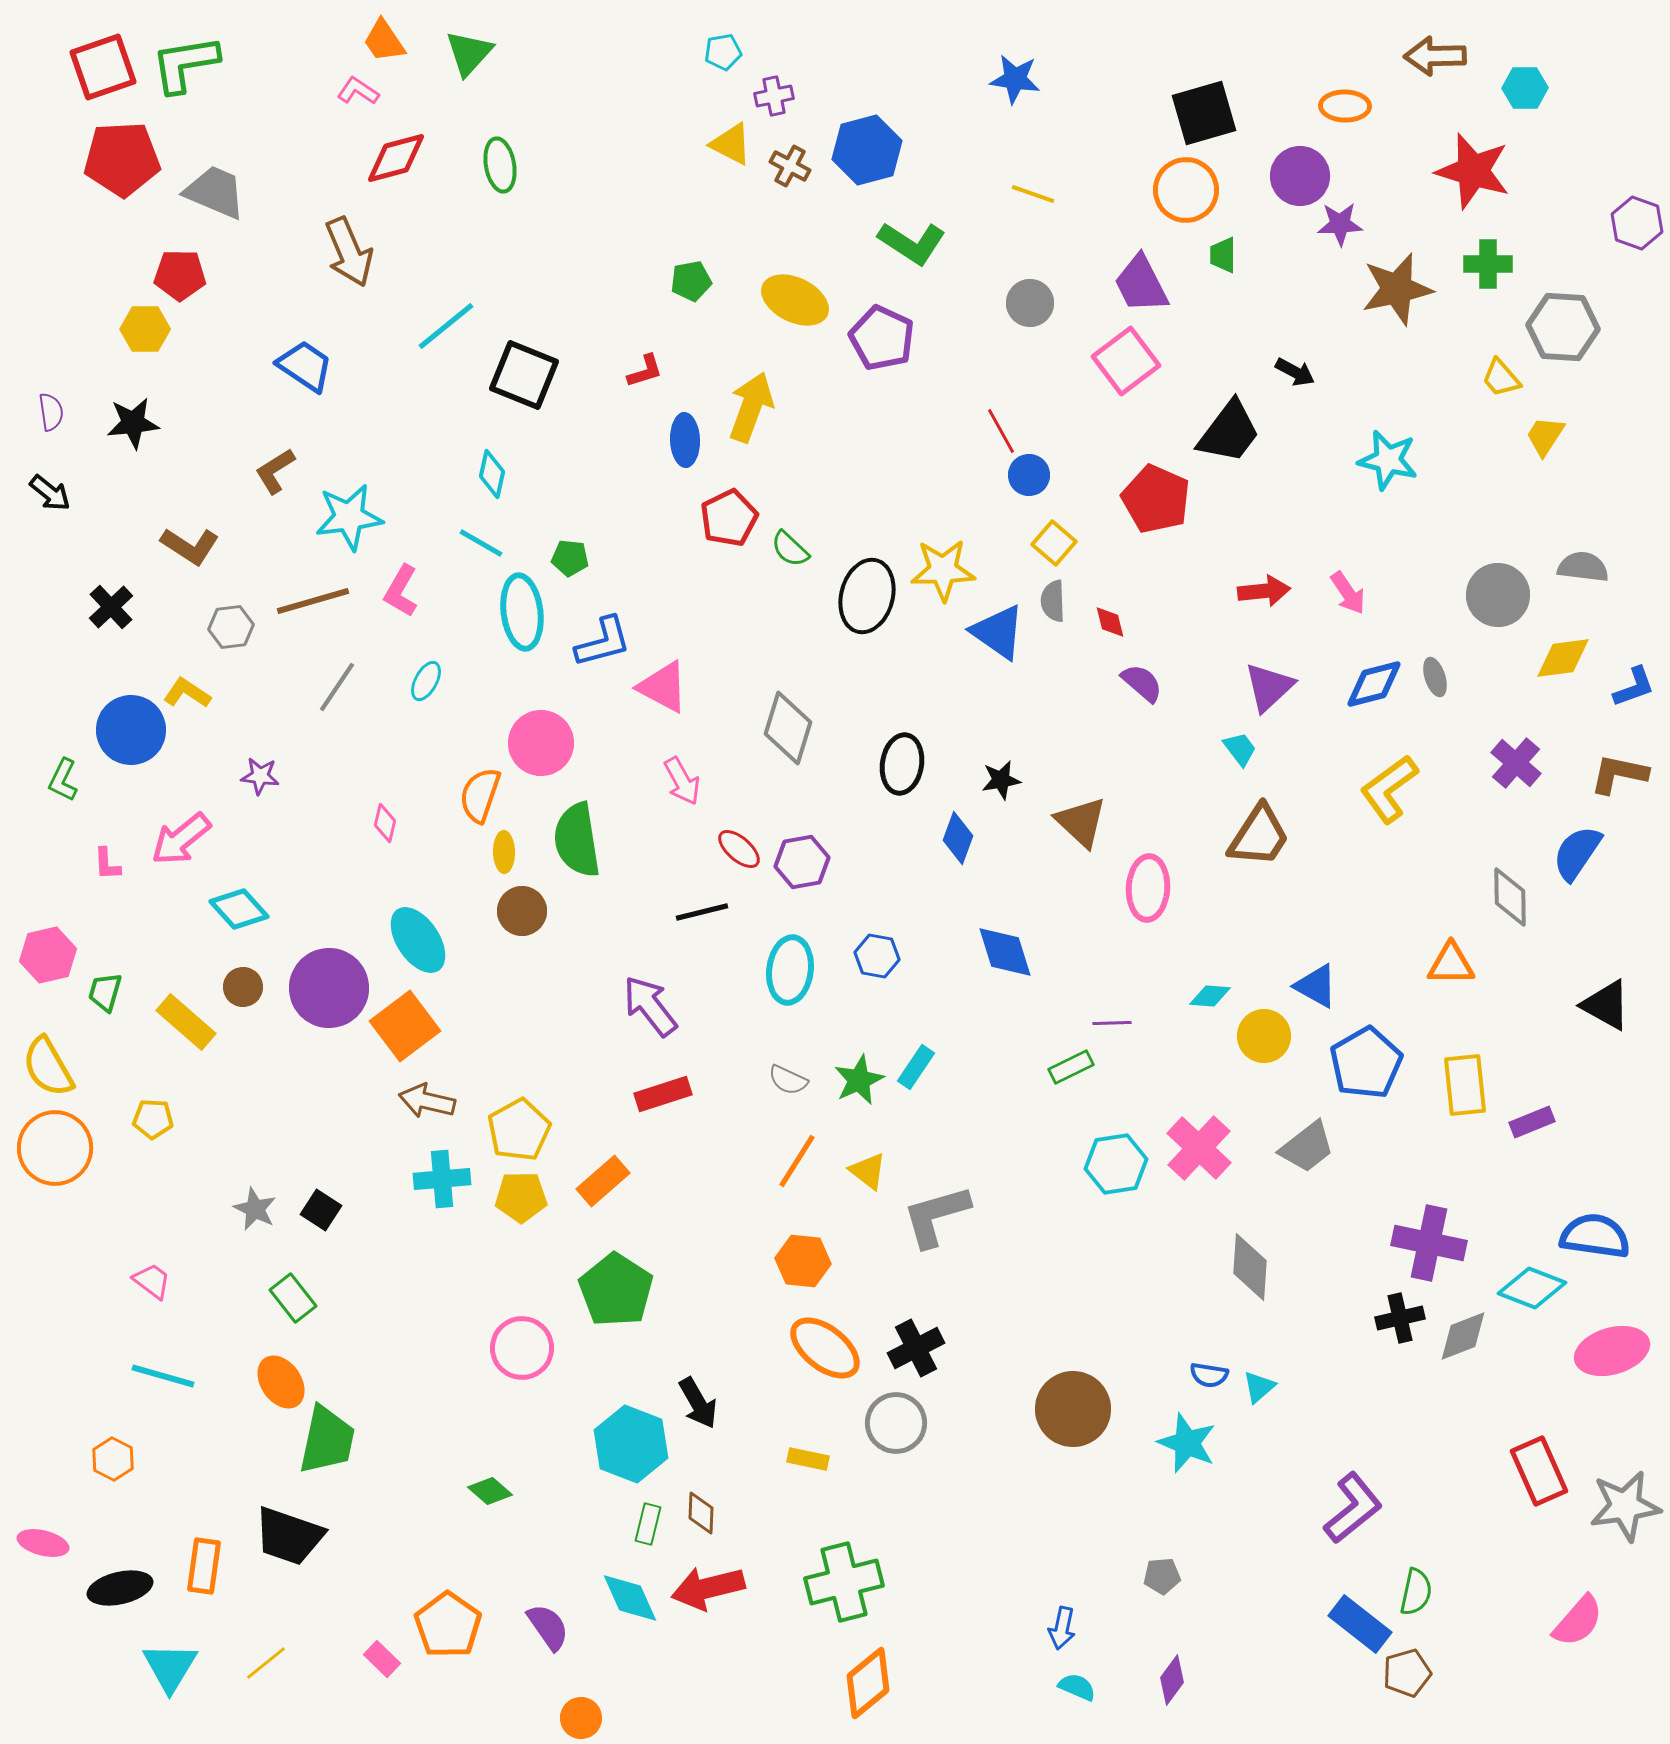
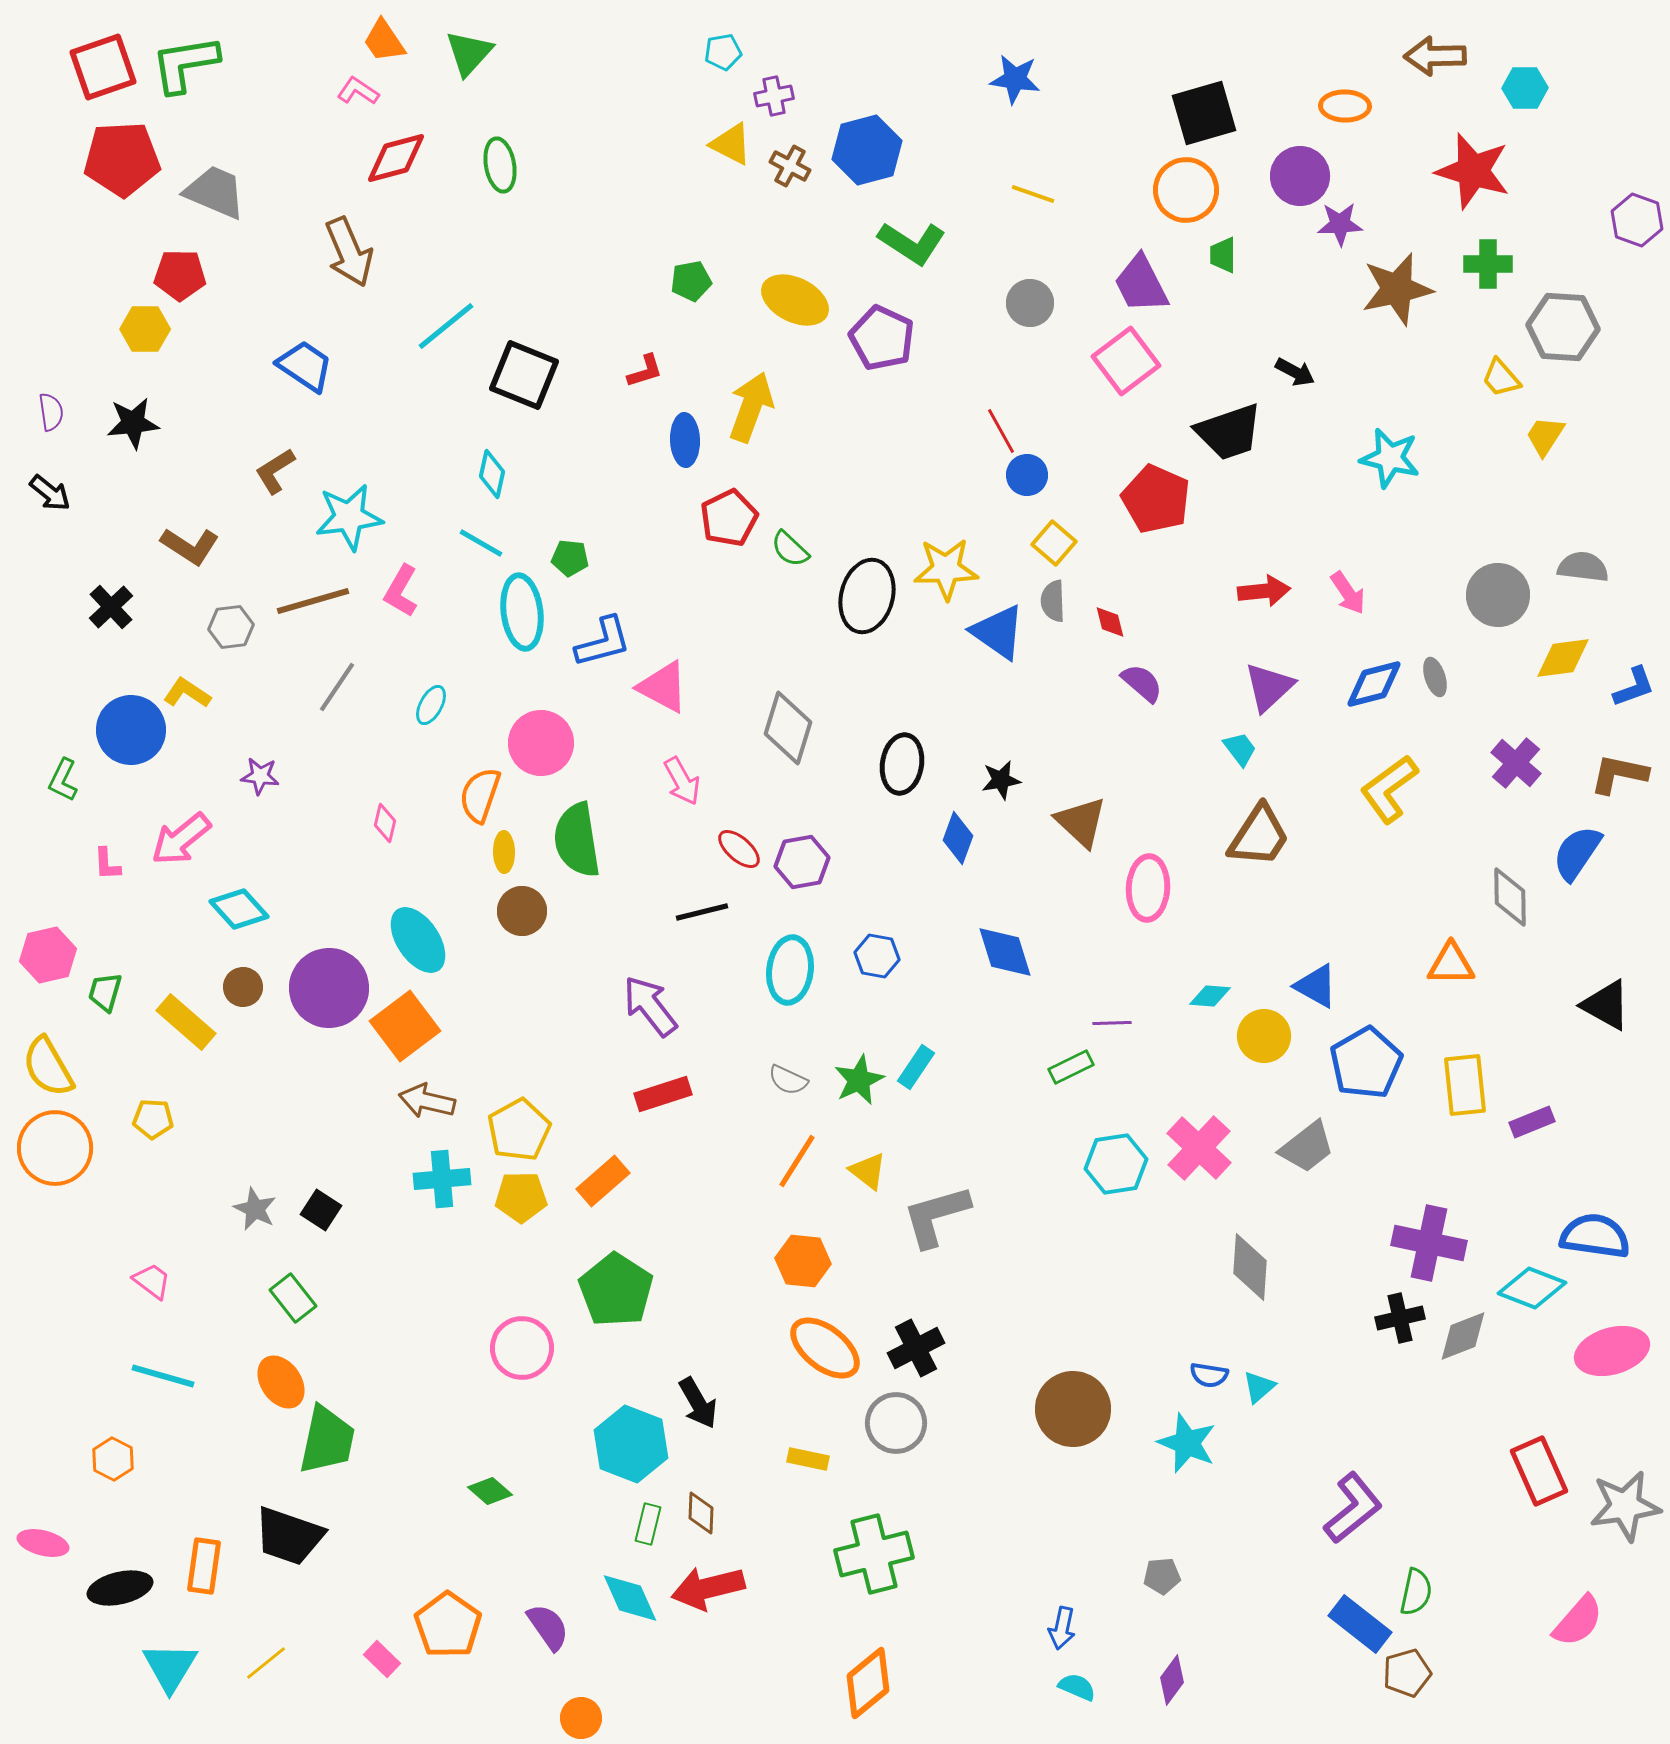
purple hexagon at (1637, 223): moved 3 px up
black trapezoid at (1229, 432): rotated 34 degrees clockwise
cyan star at (1388, 460): moved 2 px right, 2 px up
blue circle at (1029, 475): moved 2 px left
yellow star at (943, 570): moved 3 px right, 1 px up
cyan ellipse at (426, 681): moved 5 px right, 24 px down
green cross at (844, 1582): moved 30 px right, 28 px up
